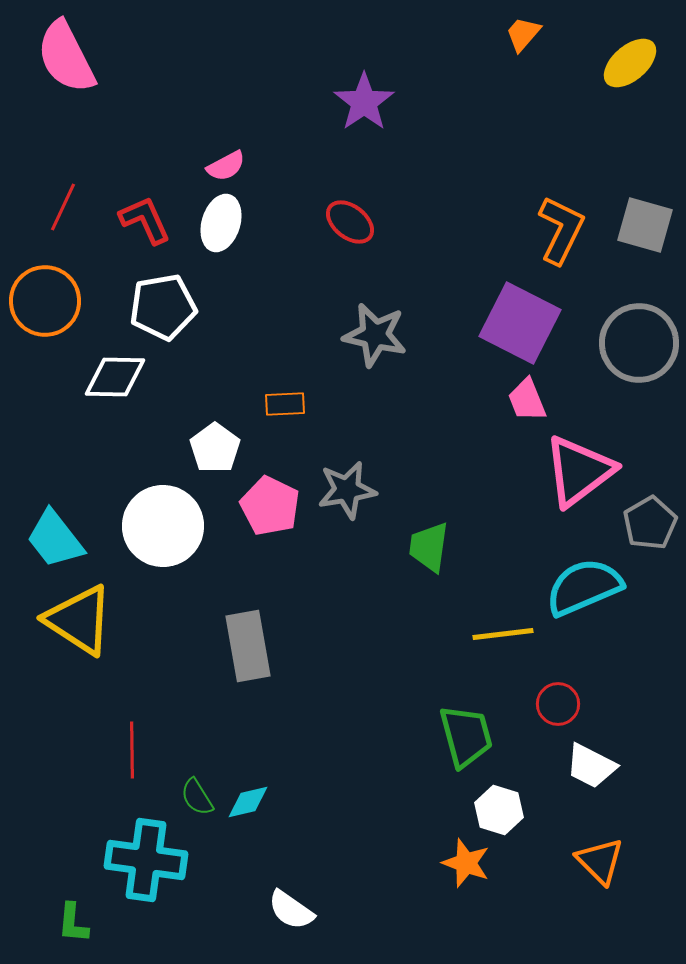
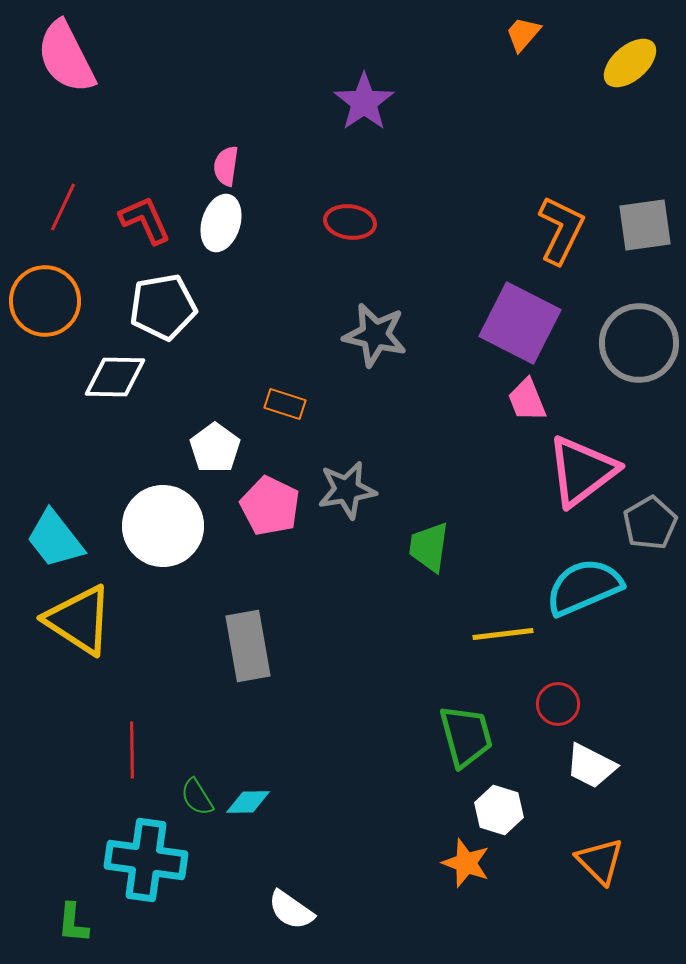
pink semicircle at (226, 166): rotated 126 degrees clockwise
red ellipse at (350, 222): rotated 30 degrees counterclockwise
gray square at (645, 225): rotated 24 degrees counterclockwise
orange rectangle at (285, 404): rotated 21 degrees clockwise
pink triangle at (579, 471): moved 3 px right
cyan diamond at (248, 802): rotated 12 degrees clockwise
